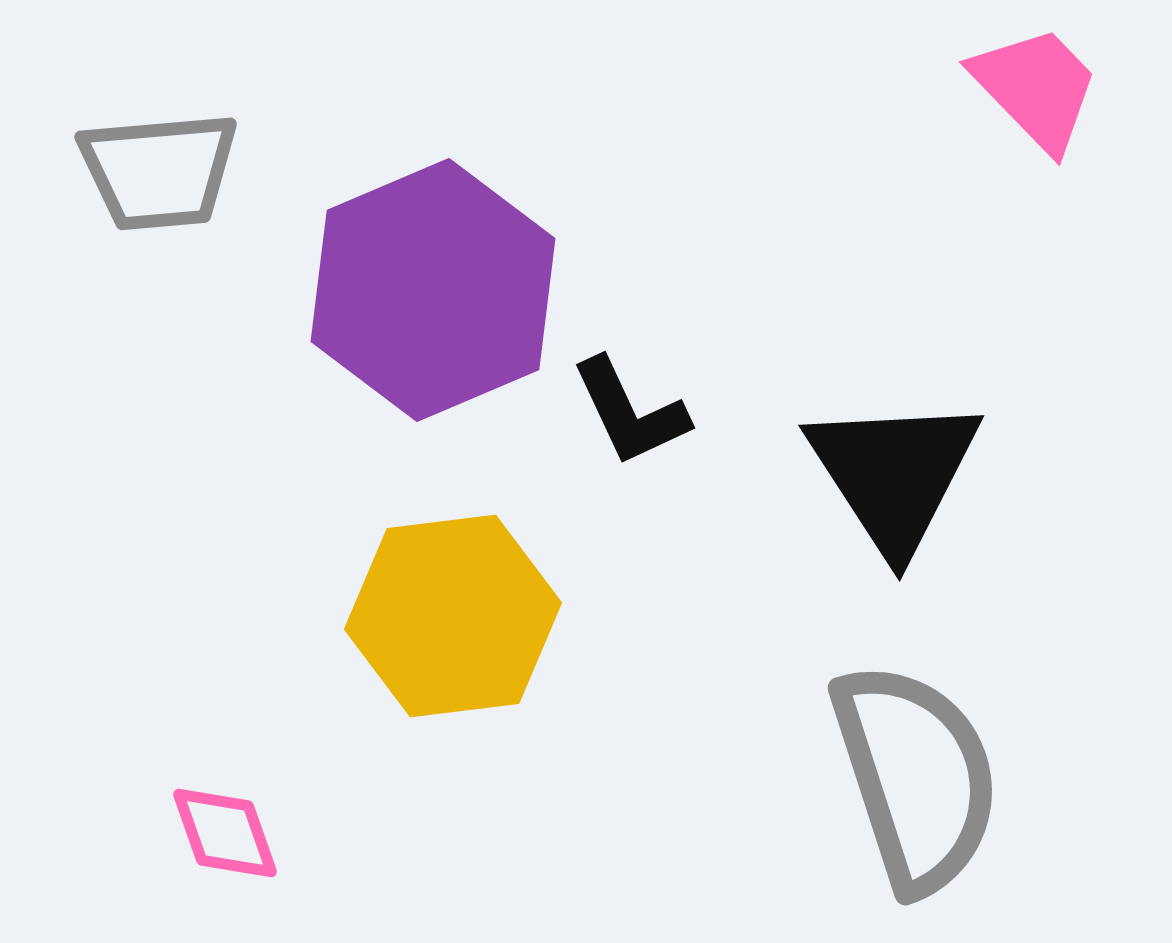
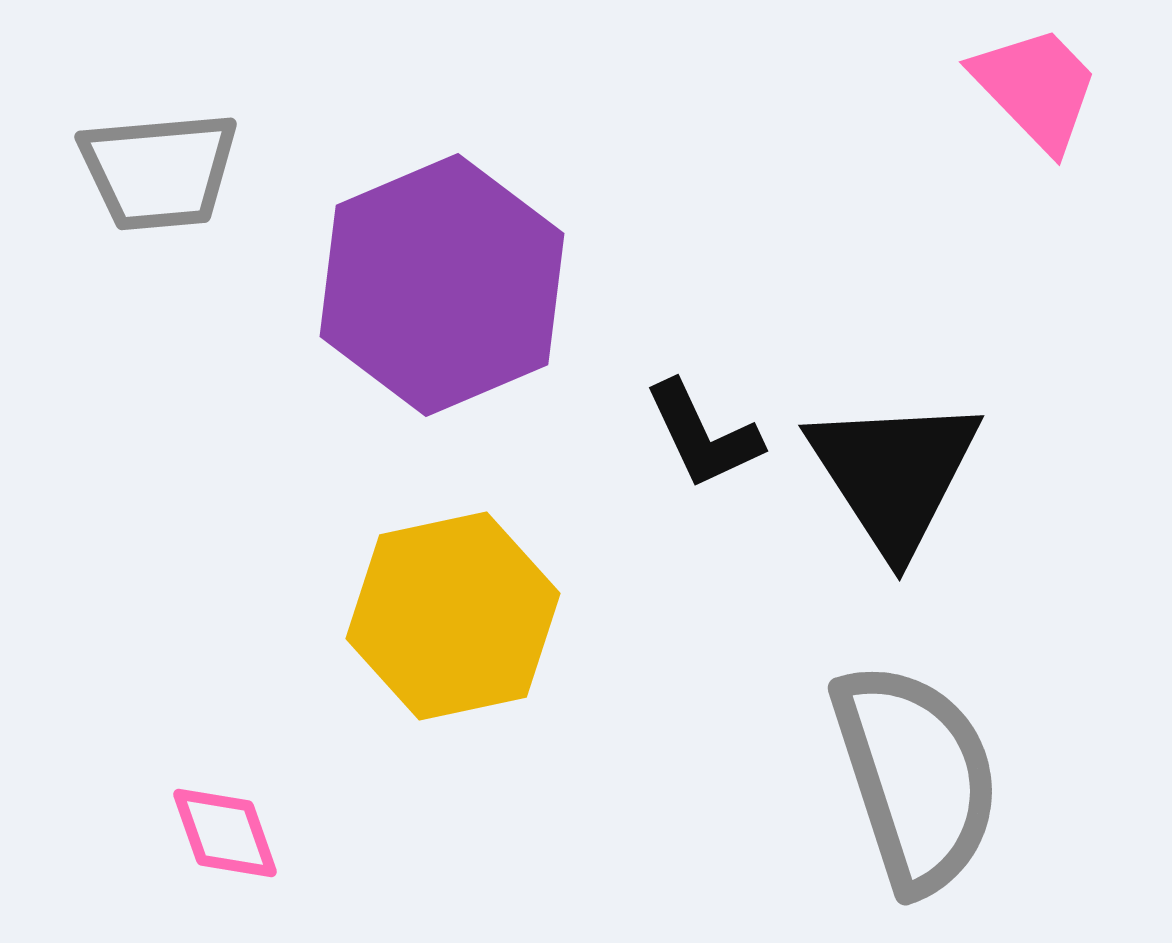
purple hexagon: moved 9 px right, 5 px up
black L-shape: moved 73 px right, 23 px down
yellow hexagon: rotated 5 degrees counterclockwise
